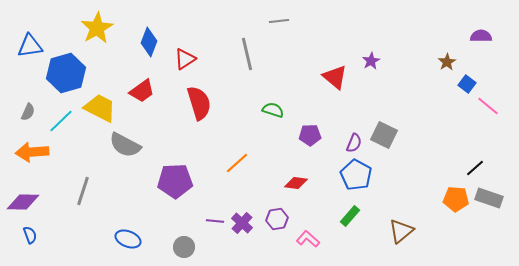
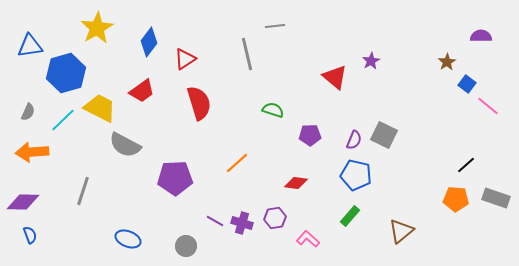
gray line at (279, 21): moved 4 px left, 5 px down
blue diamond at (149, 42): rotated 16 degrees clockwise
cyan line at (61, 121): moved 2 px right, 1 px up
purple semicircle at (354, 143): moved 3 px up
black line at (475, 168): moved 9 px left, 3 px up
blue pentagon at (356, 175): rotated 16 degrees counterclockwise
purple pentagon at (175, 181): moved 3 px up
gray rectangle at (489, 198): moved 7 px right
purple hexagon at (277, 219): moved 2 px left, 1 px up
purple line at (215, 221): rotated 24 degrees clockwise
purple cross at (242, 223): rotated 25 degrees counterclockwise
gray circle at (184, 247): moved 2 px right, 1 px up
